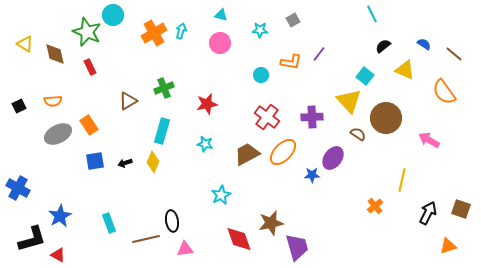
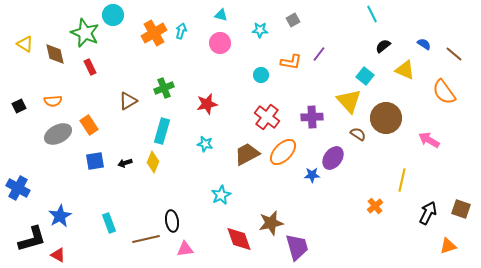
green star at (87, 32): moved 2 px left, 1 px down
